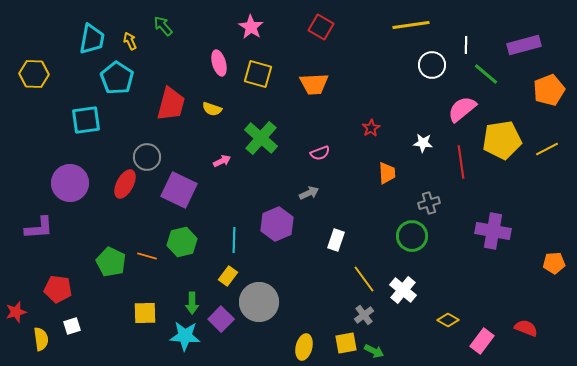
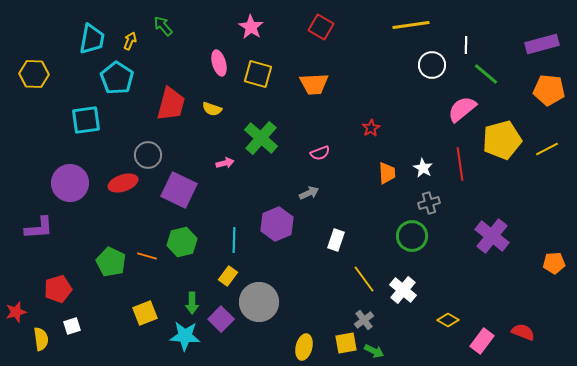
yellow arrow at (130, 41): rotated 48 degrees clockwise
purple rectangle at (524, 45): moved 18 px right, 1 px up
orange pentagon at (549, 90): rotated 28 degrees clockwise
yellow pentagon at (502, 140): rotated 6 degrees counterclockwise
white star at (423, 143): moved 25 px down; rotated 24 degrees clockwise
gray circle at (147, 157): moved 1 px right, 2 px up
pink arrow at (222, 161): moved 3 px right, 2 px down; rotated 12 degrees clockwise
red line at (461, 162): moved 1 px left, 2 px down
red ellipse at (125, 184): moved 2 px left, 1 px up; rotated 44 degrees clockwise
purple cross at (493, 231): moved 1 px left, 5 px down; rotated 28 degrees clockwise
red pentagon at (58, 289): rotated 24 degrees counterclockwise
yellow square at (145, 313): rotated 20 degrees counterclockwise
gray cross at (364, 315): moved 5 px down
red semicircle at (526, 328): moved 3 px left, 4 px down
